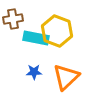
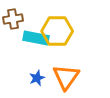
yellow hexagon: rotated 20 degrees counterclockwise
blue star: moved 3 px right, 6 px down; rotated 21 degrees counterclockwise
orange triangle: rotated 12 degrees counterclockwise
